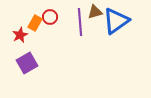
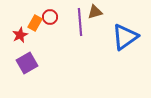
blue triangle: moved 9 px right, 16 px down
